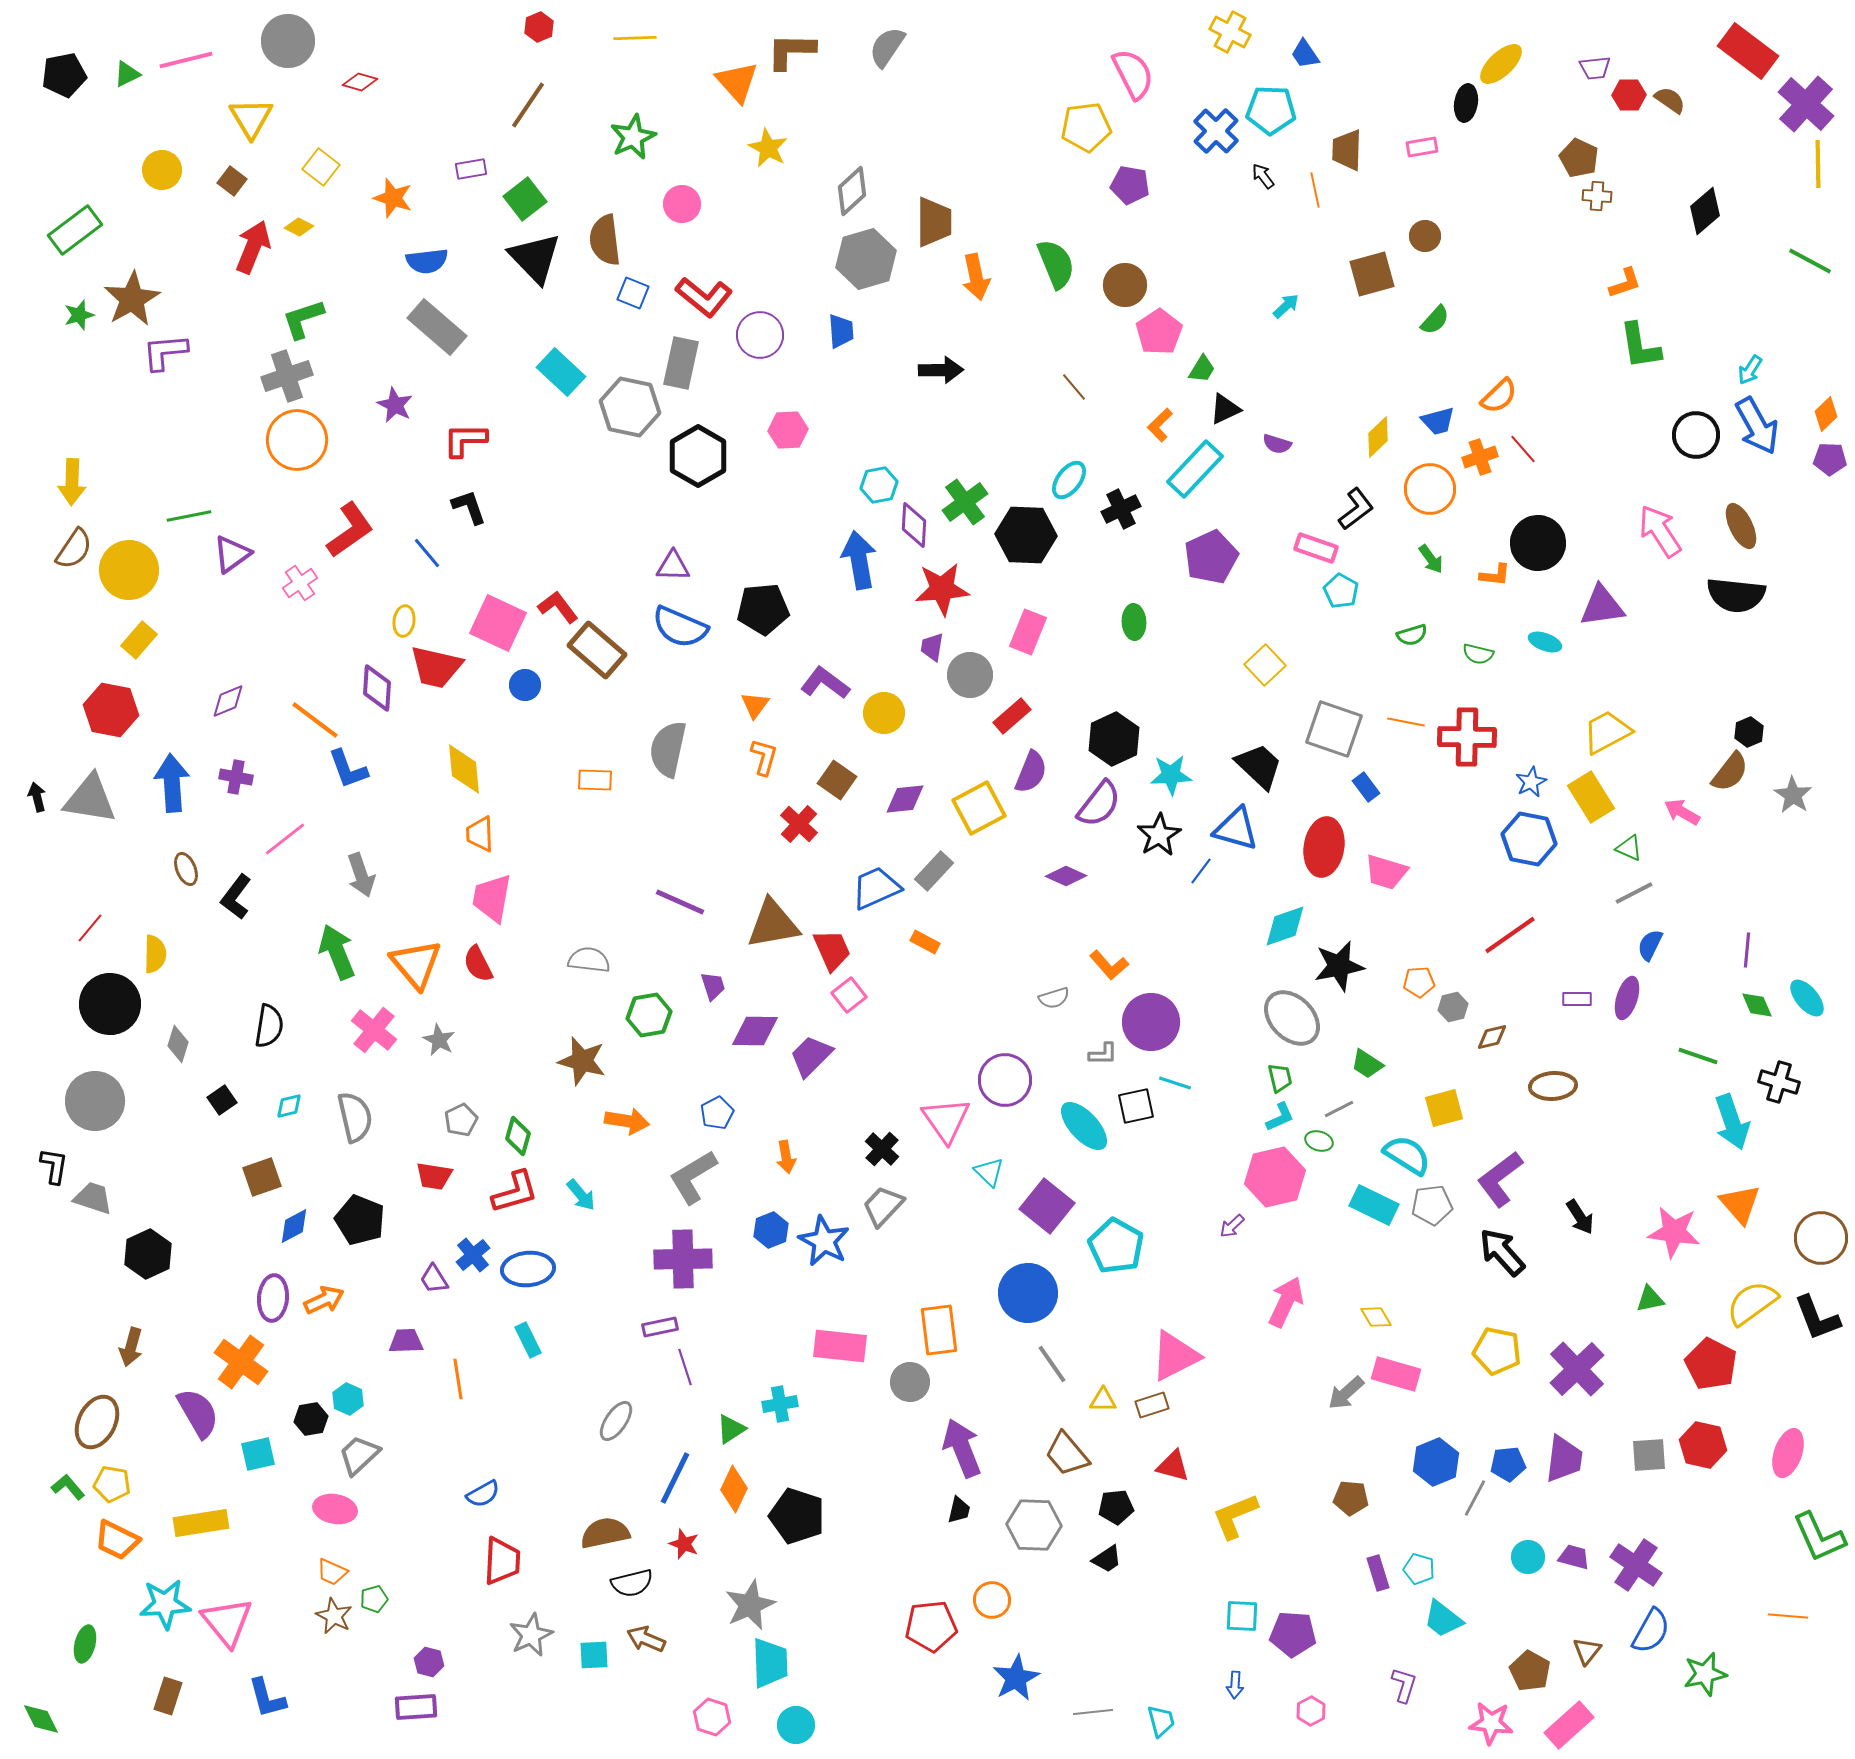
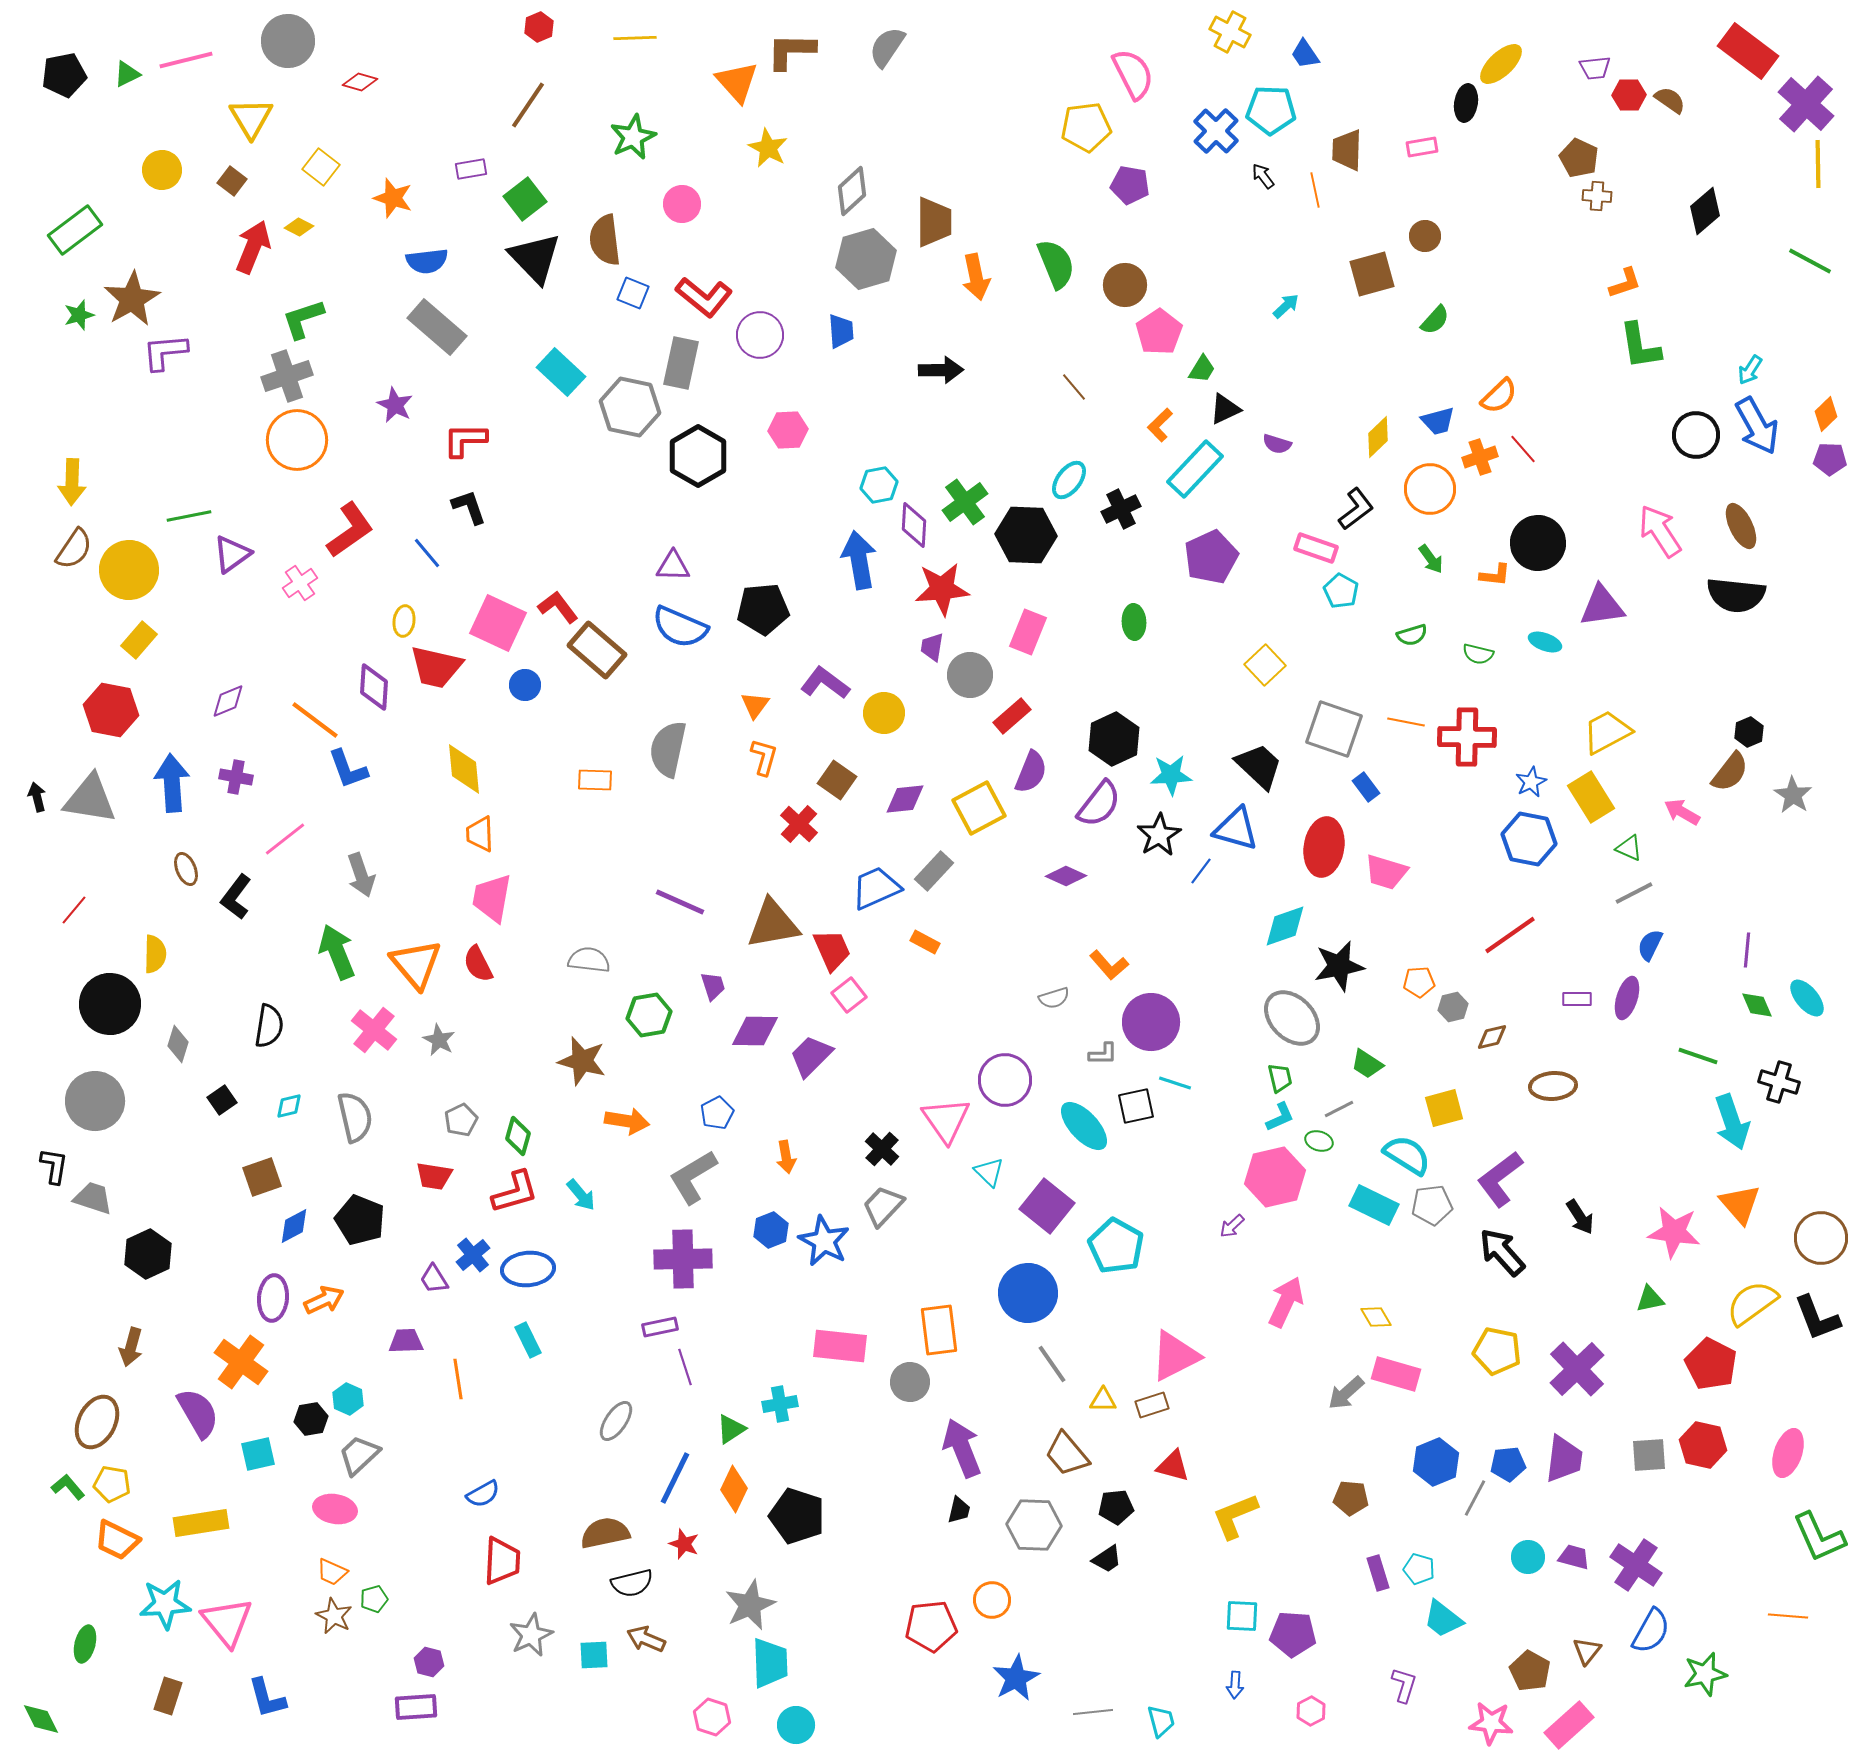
purple diamond at (377, 688): moved 3 px left, 1 px up
red line at (90, 928): moved 16 px left, 18 px up
